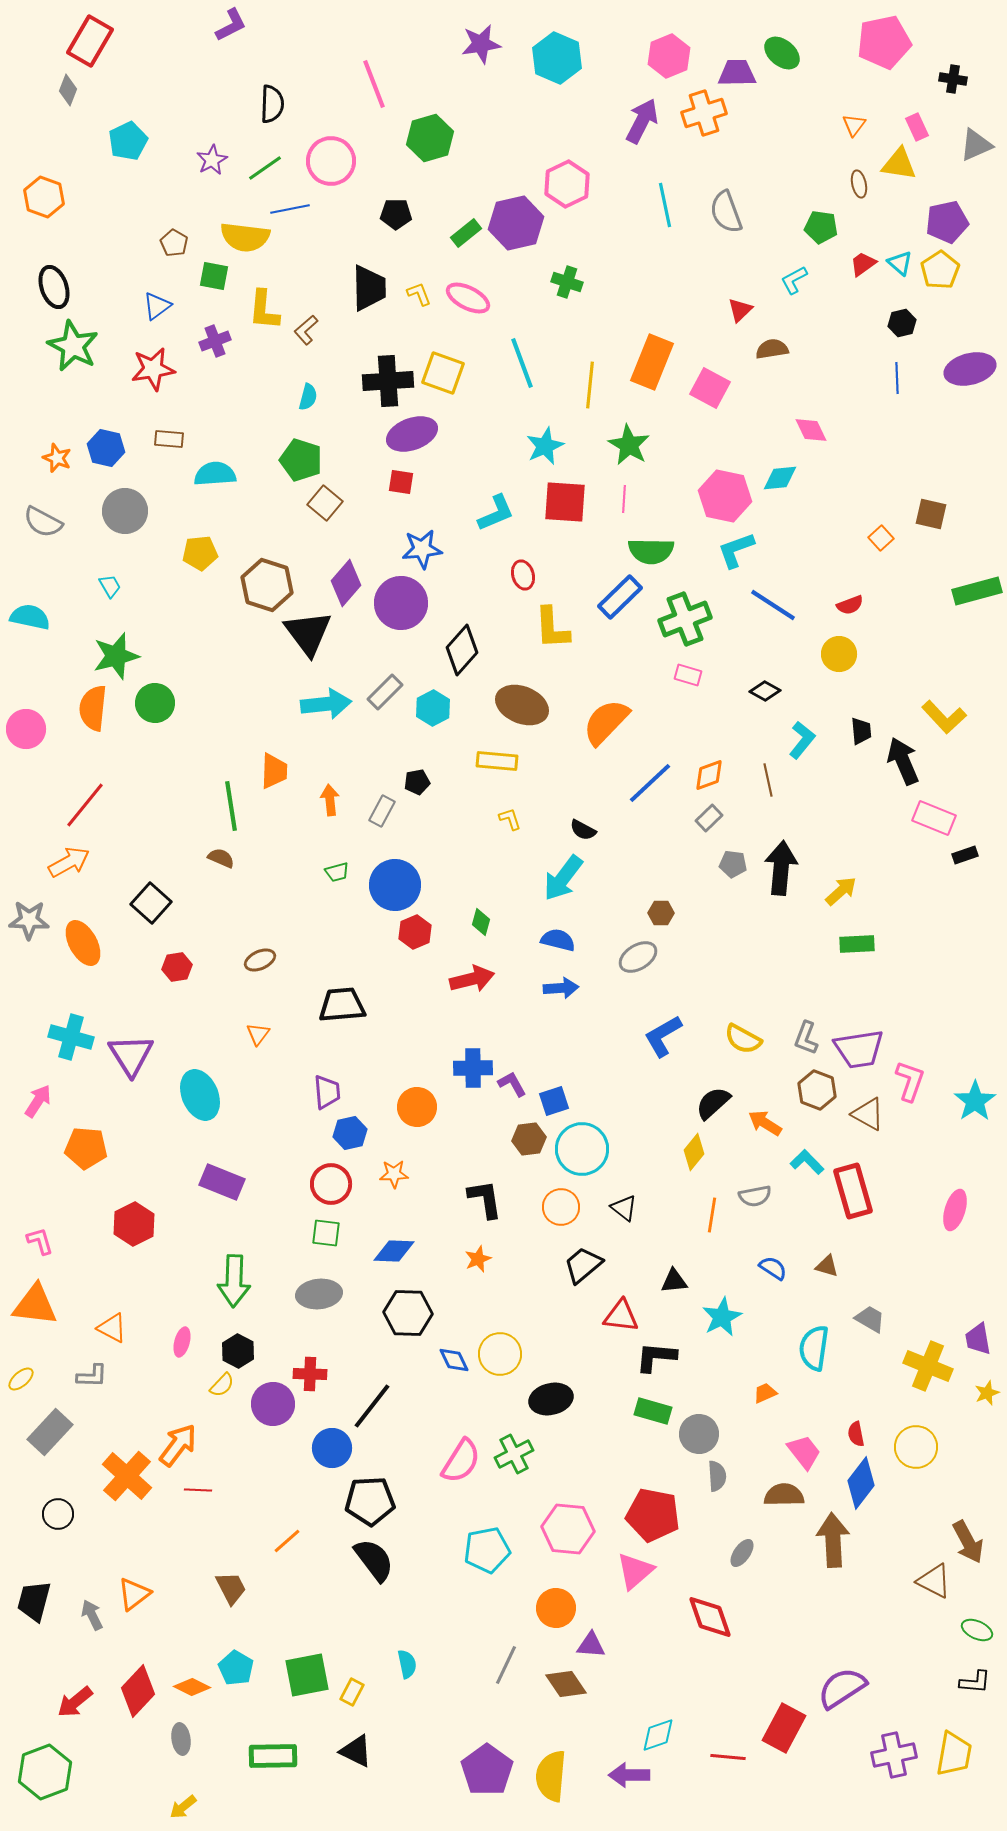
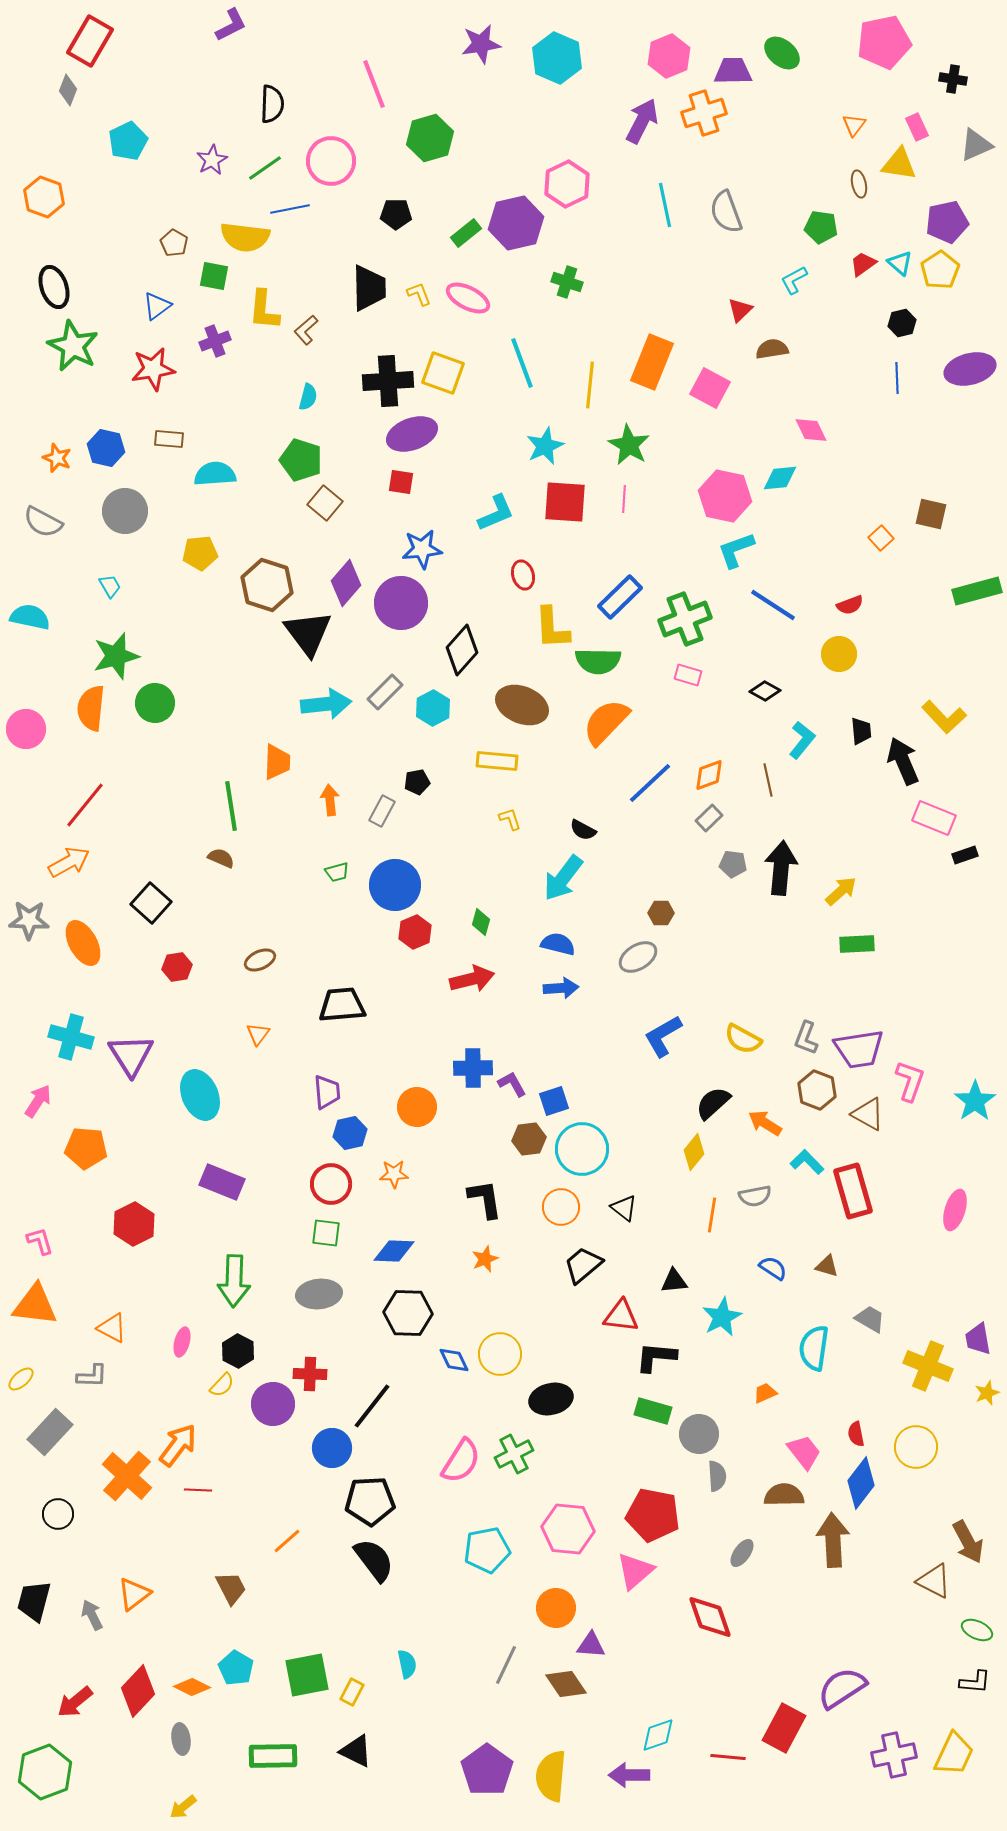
purple trapezoid at (737, 73): moved 4 px left, 2 px up
green semicircle at (651, 551): moved 53 px left, 110 px down
orange semicircle at (93, 708): moved 2 px left
orange trapezoid at (274, 771): moved 3 px right, 9 px up
blue semicircle at (558, 940): moved 4 px down
orange star at (478, 1259): moved 7 px right
yellow trapezoid at (954, 1754): rotated 15 degrees clockwise
